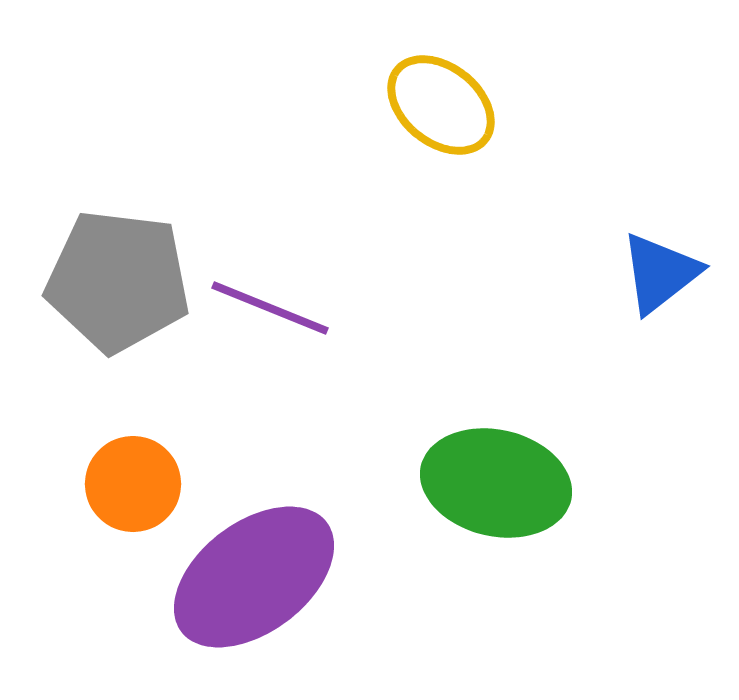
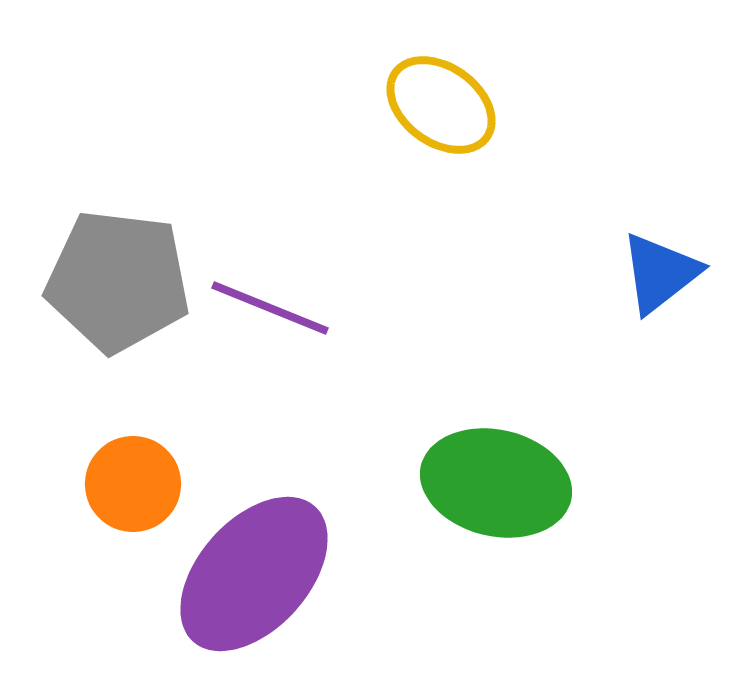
yellow ellipse: rotated 3 degrees counterclockwise
purple ellipse: moved 3 px up; rotated 11 degrees counterclockwise
